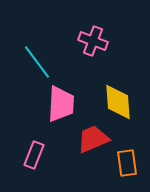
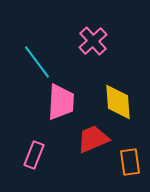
pink cross: rotated 28 degrees clockwise
pink trapezoid: moved 2 px up
orange rectangle: moved 3 px right, 1 px up
